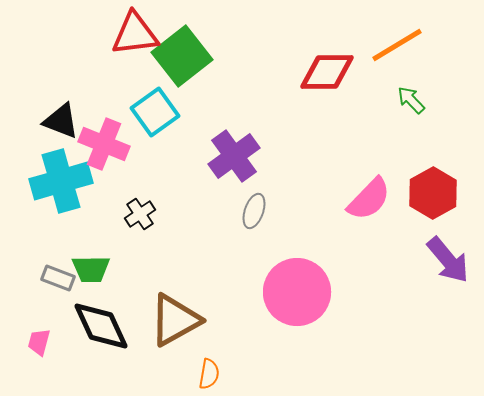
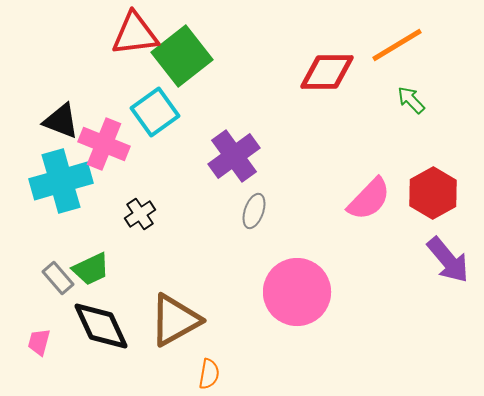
green trapezoid: rotated 24 degrees counterclockwise
gray rectangle: rotated 28 degrees clockwise
